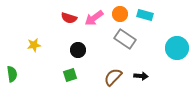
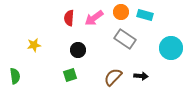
orange circle: moved 1 px right, 2 px up
red semicircle: rotated 77 degrees clockwise
cyan circle: moved 6 px left
green semicircle: moved 3 px right, 2 px down
